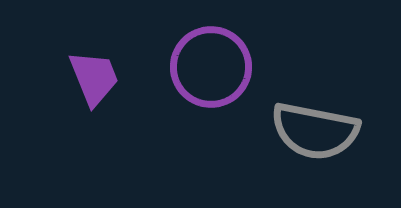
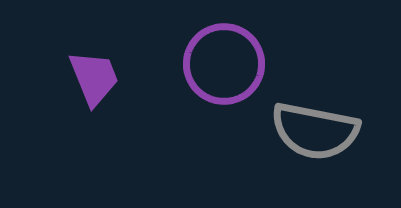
purple circle: moved 13 px right, 3 px up
